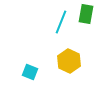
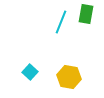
yellow hexagon: moved 16 px down; rotated 15 degrees counterclockwise
cyan square: rotated 21 degrees clockwise
